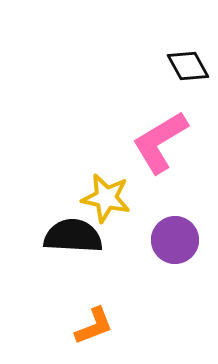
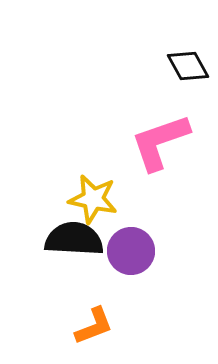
pink L-shape: rotated 12 degrees clockwise
yellow star: moved 13 px left, 1 px down
black semicircle: moved 1 px right, 3 px down
purple circle: moved 44 px left, 11 px down
